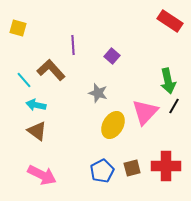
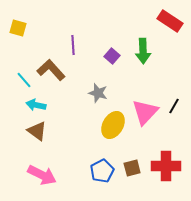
green arrow: moved 25 px left, 30 px up; rotated 10 degrees clockwise
